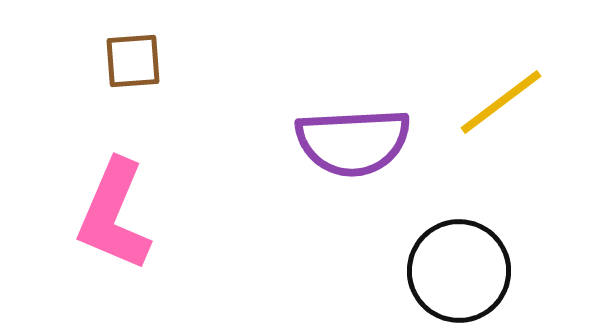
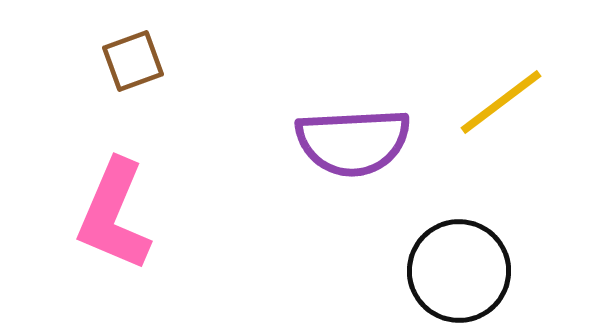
brown square: rotated 16 degrees counterclockwise
